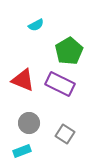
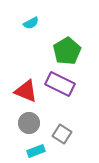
cyan semicircle: moved 5 px left, 2 px up
green pentagon: moved 2 px left
red triangle: moved 3 px right, 11 px down
gray square: moved 3 px left
cyan rectangle: moved 14 px right
